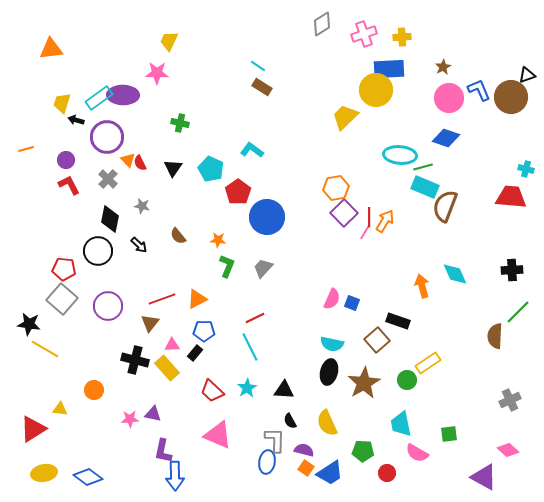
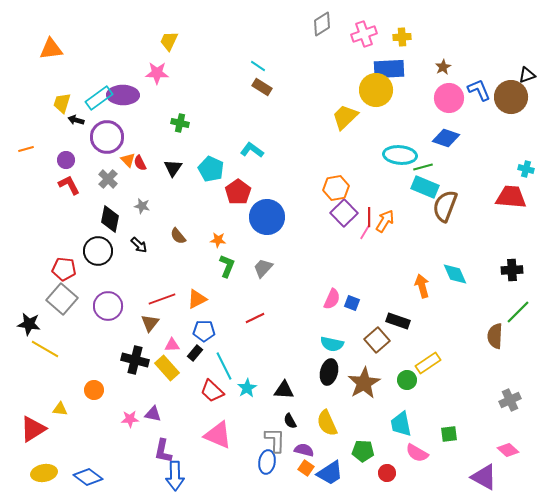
cyan line at (250, 347): moved 26 px left, 19 px down
